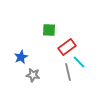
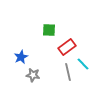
cyan line: moved 4 px right, 2 px down
